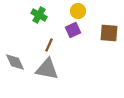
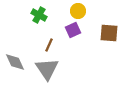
gray triangle: rotated 45 degrees clockwise
